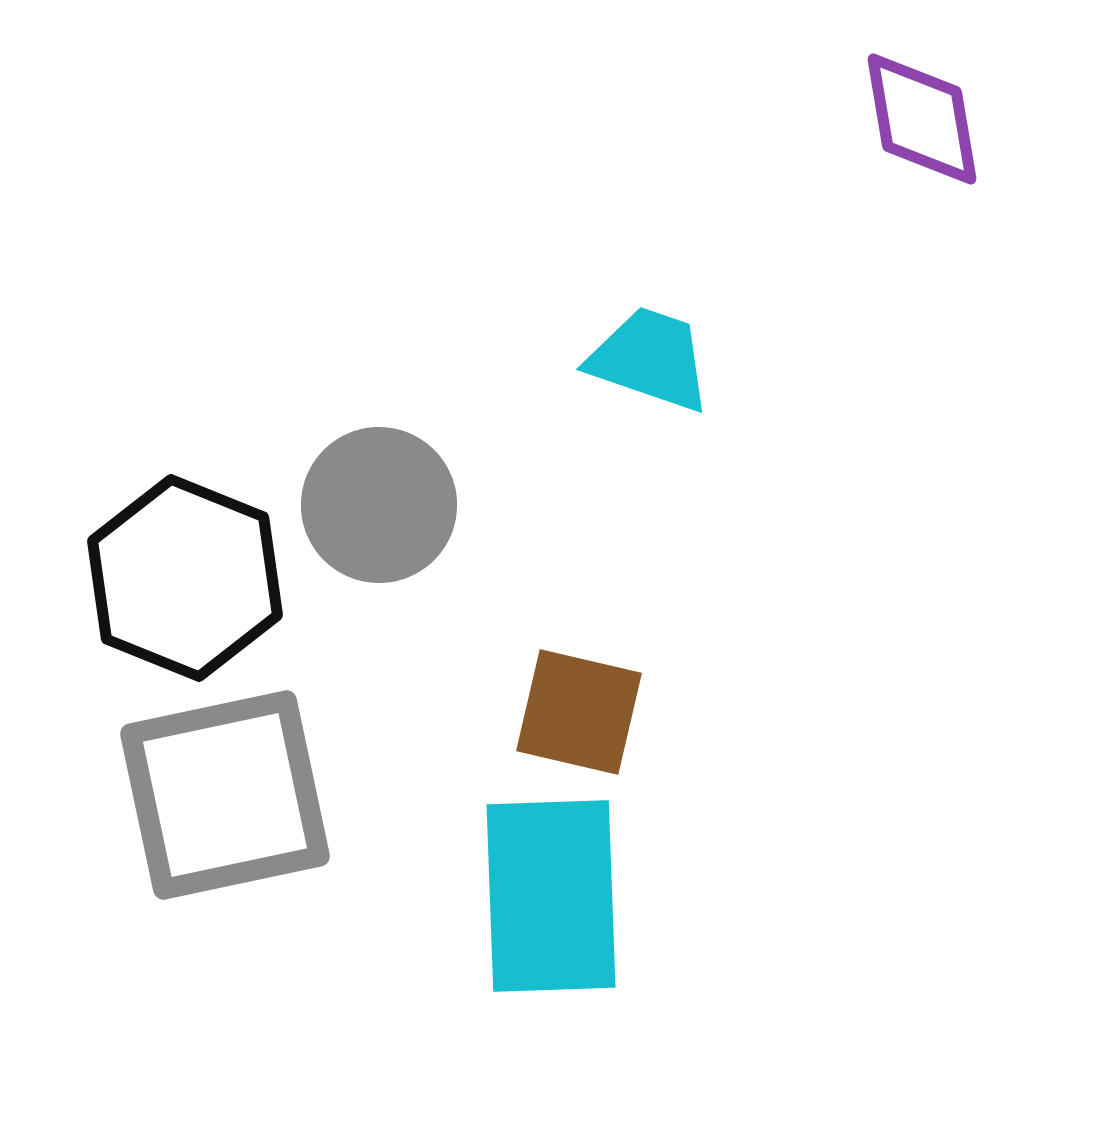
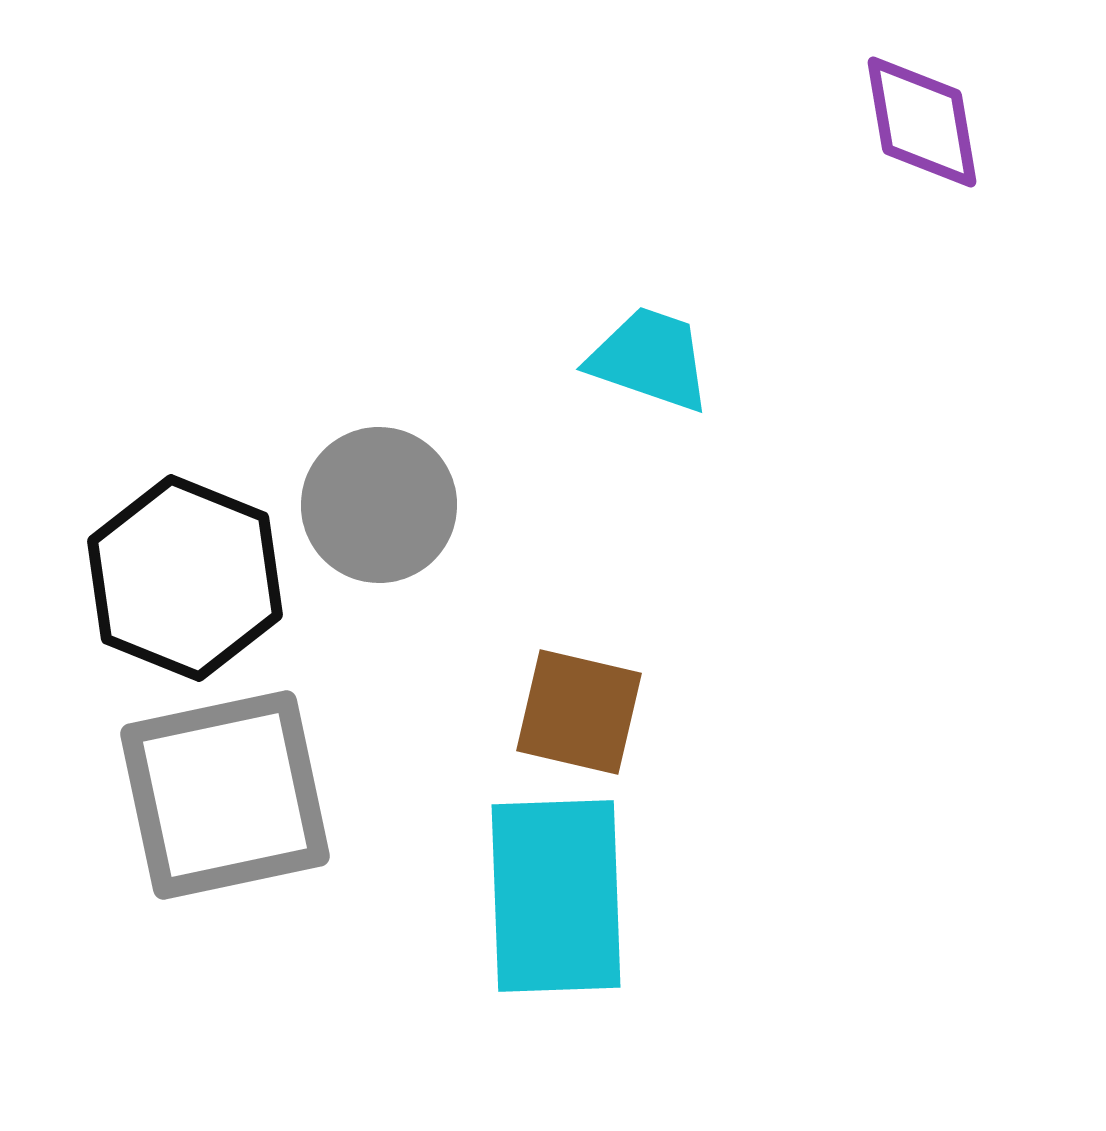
purple diamond: moved 3 px down
cyan rectangle: moved 5 px right
